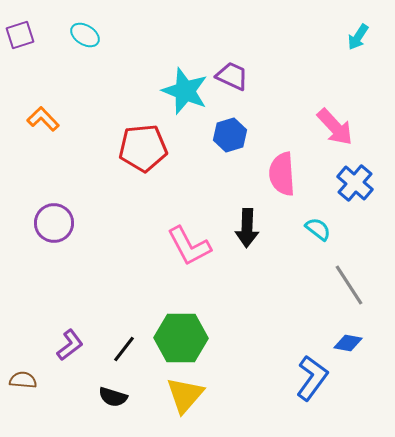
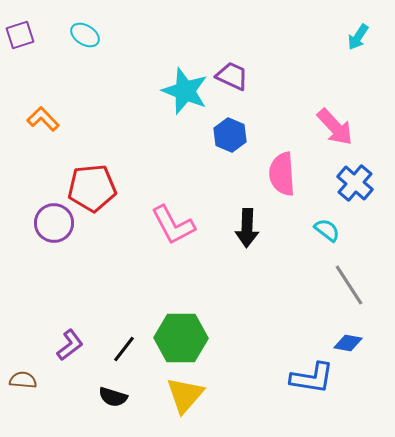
blue hexagon: rotated 20 degrees counterclockwise
red pentagon: moved 51 px left, 40 px down
cyan semicircle: moved 9 px right, 1 px down
pink L-shape: moved 16 px left, 21 px up
blue L-shape: rotated 63 degrees clockwise
